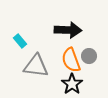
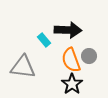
cyan rectangle: moved 24 px right, 1 px up
gray triangle: moved 13 px left, 1 px down
